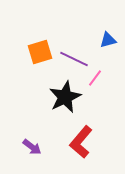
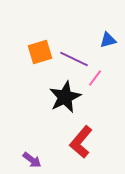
purple arrow: moved 13 px down
